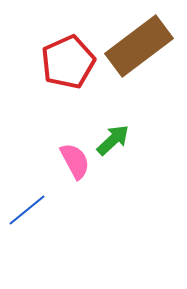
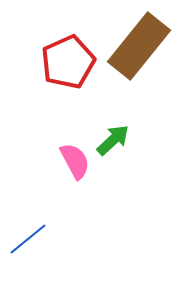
brown rectangle: rotated 14 degrees counterclockwise
blue line: moved 1 px right, 29 px down
